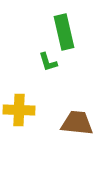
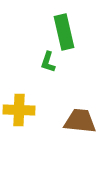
green L-shape: rotated 35 degrees clockwise
brown trapezoid: moved 3 px right, 2 px up
